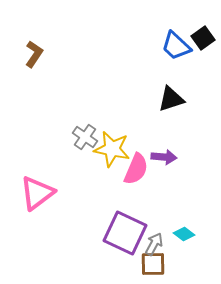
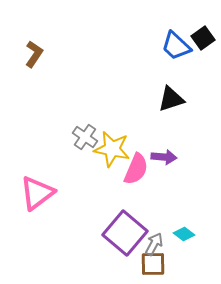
purple square: rotated 15 degrees clockwise
